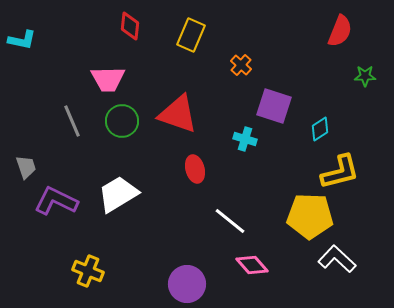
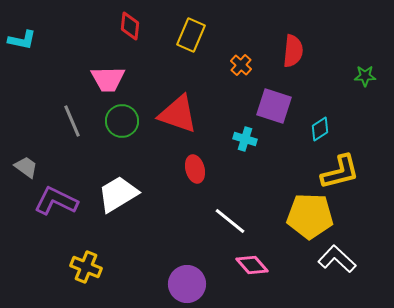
red semicircle: moved 47 px left, 20 px down; rotated 16 degrees counterclockwise
gray trapezoid: rotated 35 degrees counterclockwise
yellow cross: moved 2 px left, 4 px up
